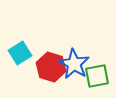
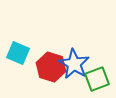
cyan square: moved 2 px left; rotated 35 degrees counterclockwise
green square: moved 3 px down; rotated 10 degrees counterclockwise
